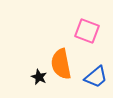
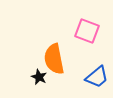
orange semicircle: moved 7 px left, 5 px up
blue trapezoid: moved 1 px right
